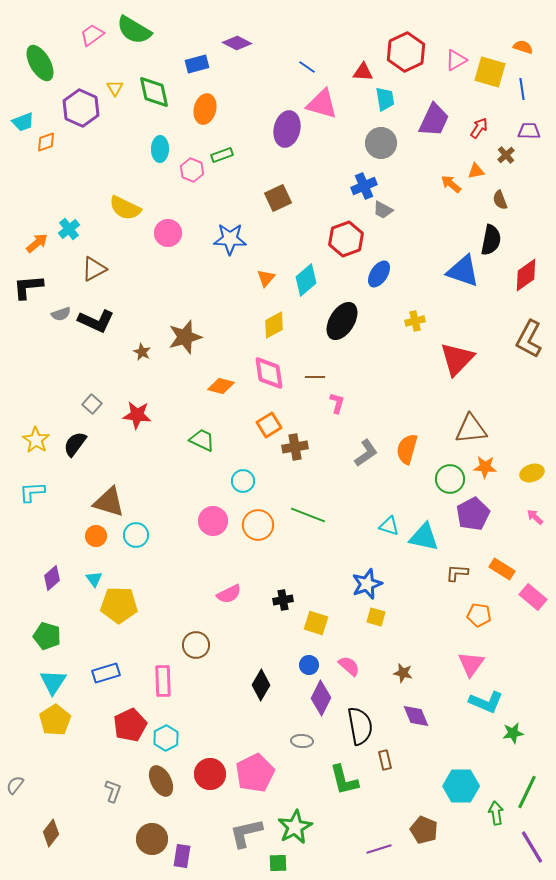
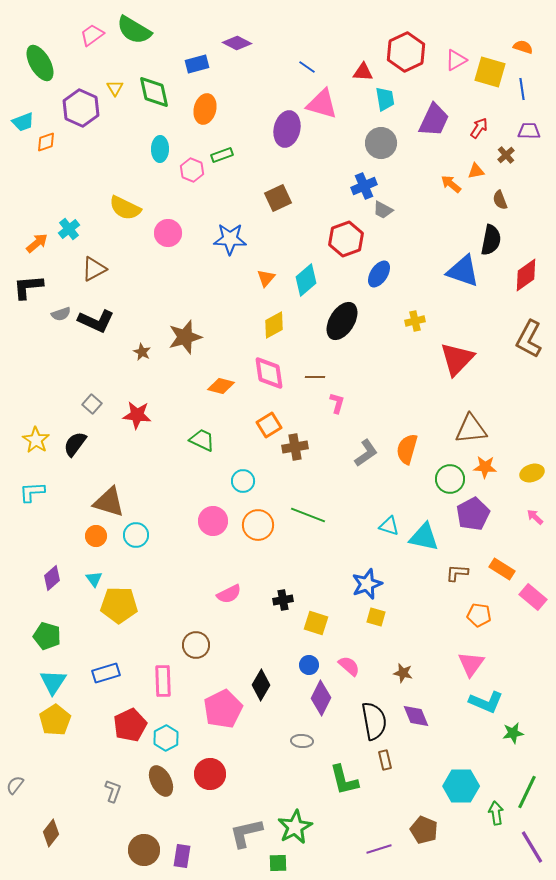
black semicircle at (360, 726): moved 14 px right, 5 px up
pink pentagon at (255, 773): moved 32 px left, 64 px up
brown circle at (152, 839): moved 8 px left, 11 px down
